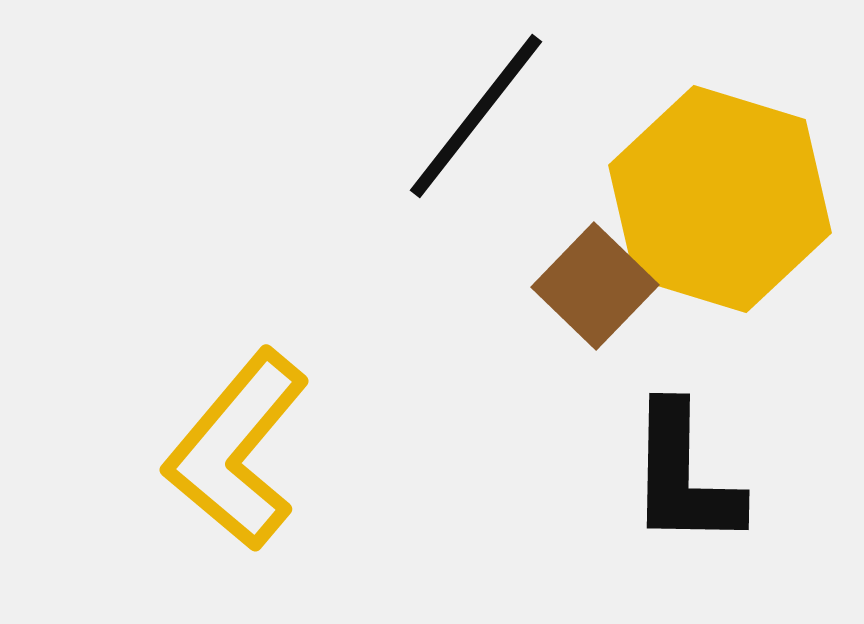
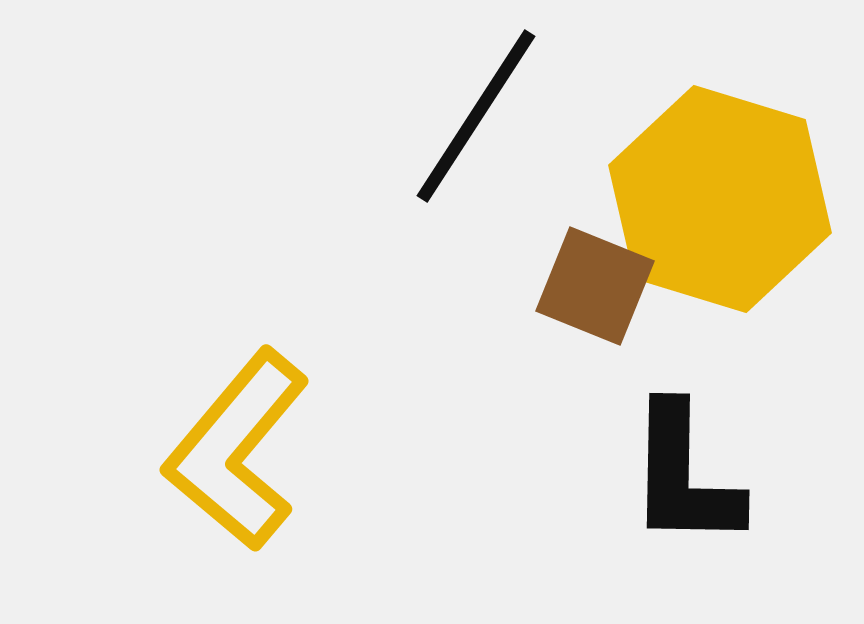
black line: rotated 5 degrees counterclockwise
brown square: rotated 22 degrees counterclockwise
